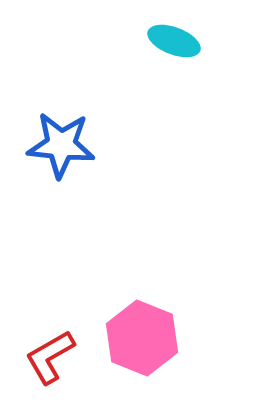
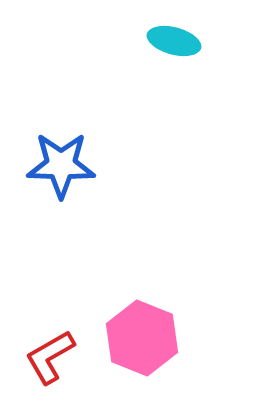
cyan ellipse: rotated 6 degrees counterclockwise
blue star: moved 20 px down; rotated 4 degrees counterclockwise
